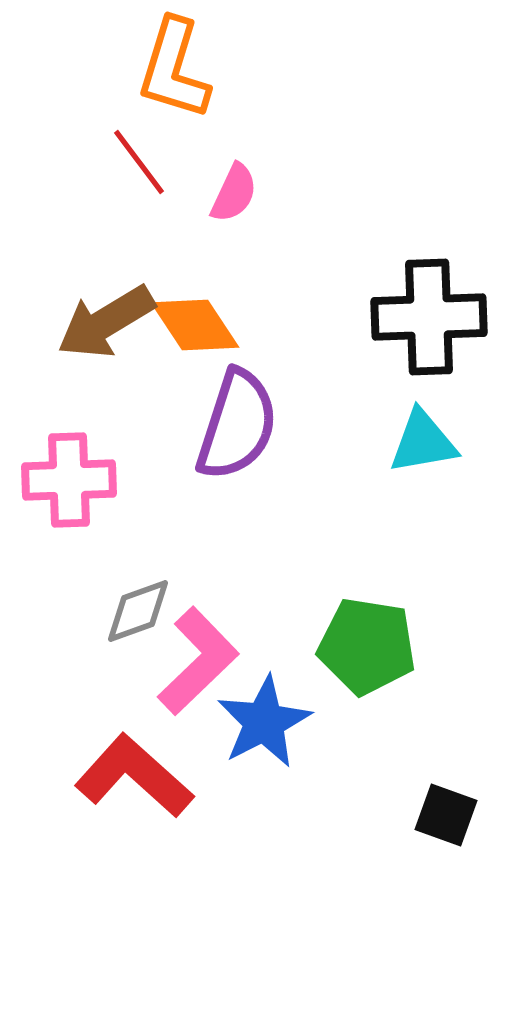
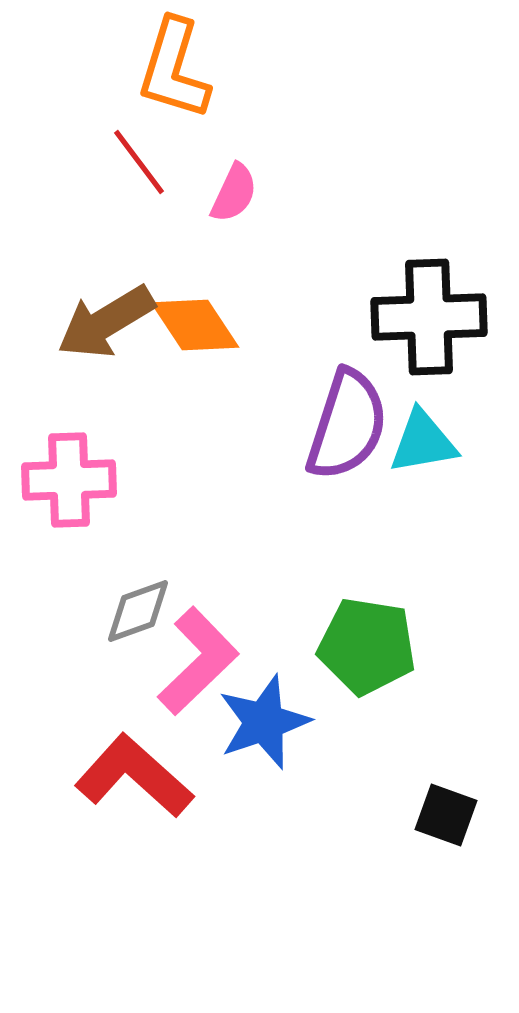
purple semicircle: moved 110 px right
blue star: rotated 8 degrees clockwise
